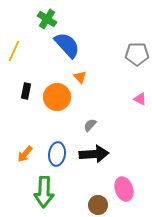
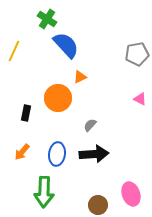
blue semicircle: moved 1 px left
gray pentagon: rotated 10 degrees counterclockwise
orange triangle: rotated 48 degrees clockwise
black rectangle: moved 22 px down
orange circle: moved 1 px right, 1 px down
orange arrow: moved 3 px left, 2 px up
pink ellipse: moved 7 px right, 5 px down
